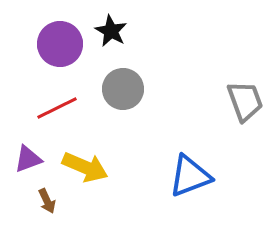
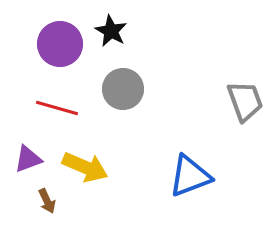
red line: rotated 42 degrees clockwise
